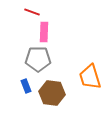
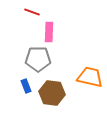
pink rectangle: moved 5 px right
orange trapezoid: rotated 120 degrees clockwise
